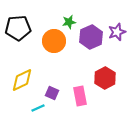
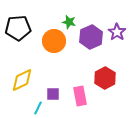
green star: rotated 24 degrees clockwise
purple star: rotated 18 degrees counterclockwise
purple square: moved 1 px right, 1 px down; rotated 24 degrees counterclockwise
cyan line: rotated 40 degrees counterclockwise
